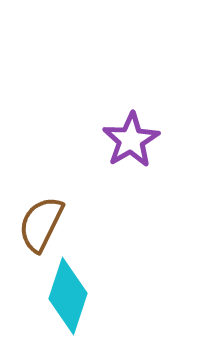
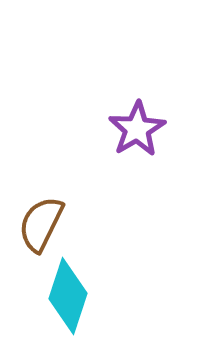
purple star: moved 6 px right, 11 px up
